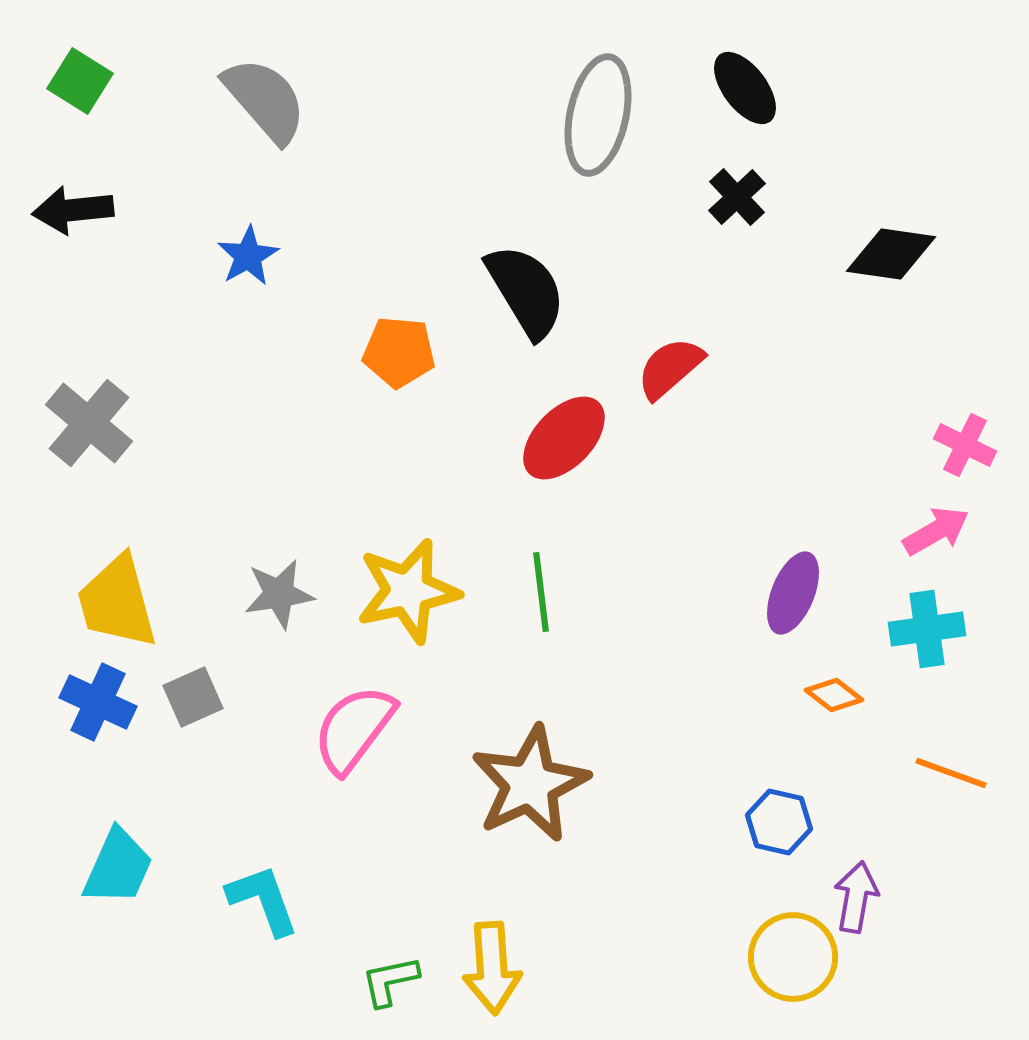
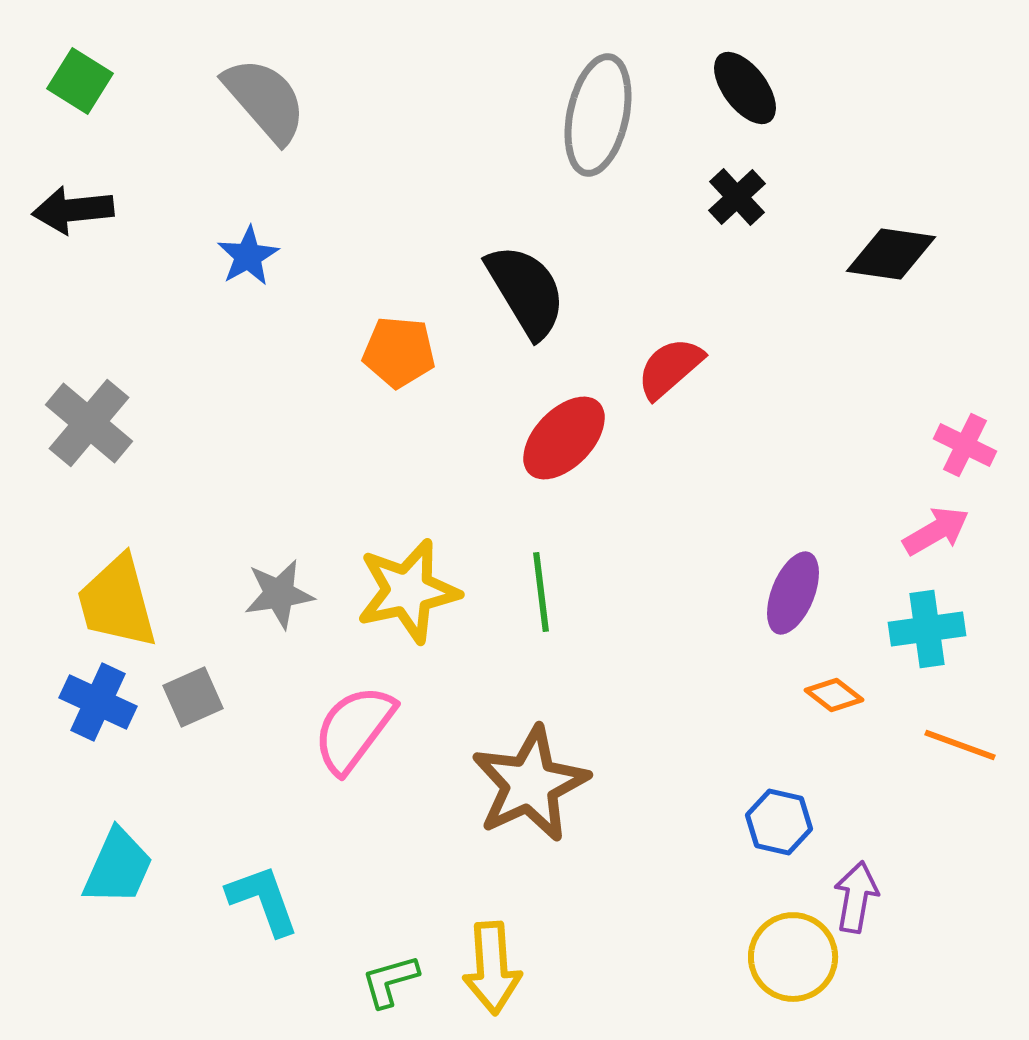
orange line: moved 9 px right, 28 px up
green L-shape: rotated 4 degrees counterclockwise
